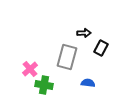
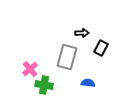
black arrow: moved 2 px left
